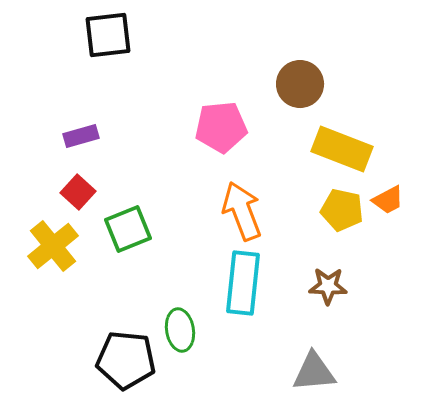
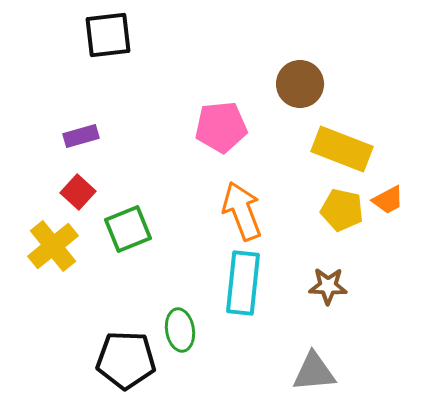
black pentagon: rotated 4 degrees counterclockwise
